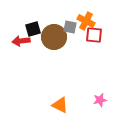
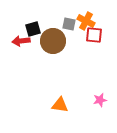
gray square: moved 1 px left, 3 px up
brown circle: moved 1 px left, 4 px down
orange triangle: rotated 18 degrees counterclockwise
